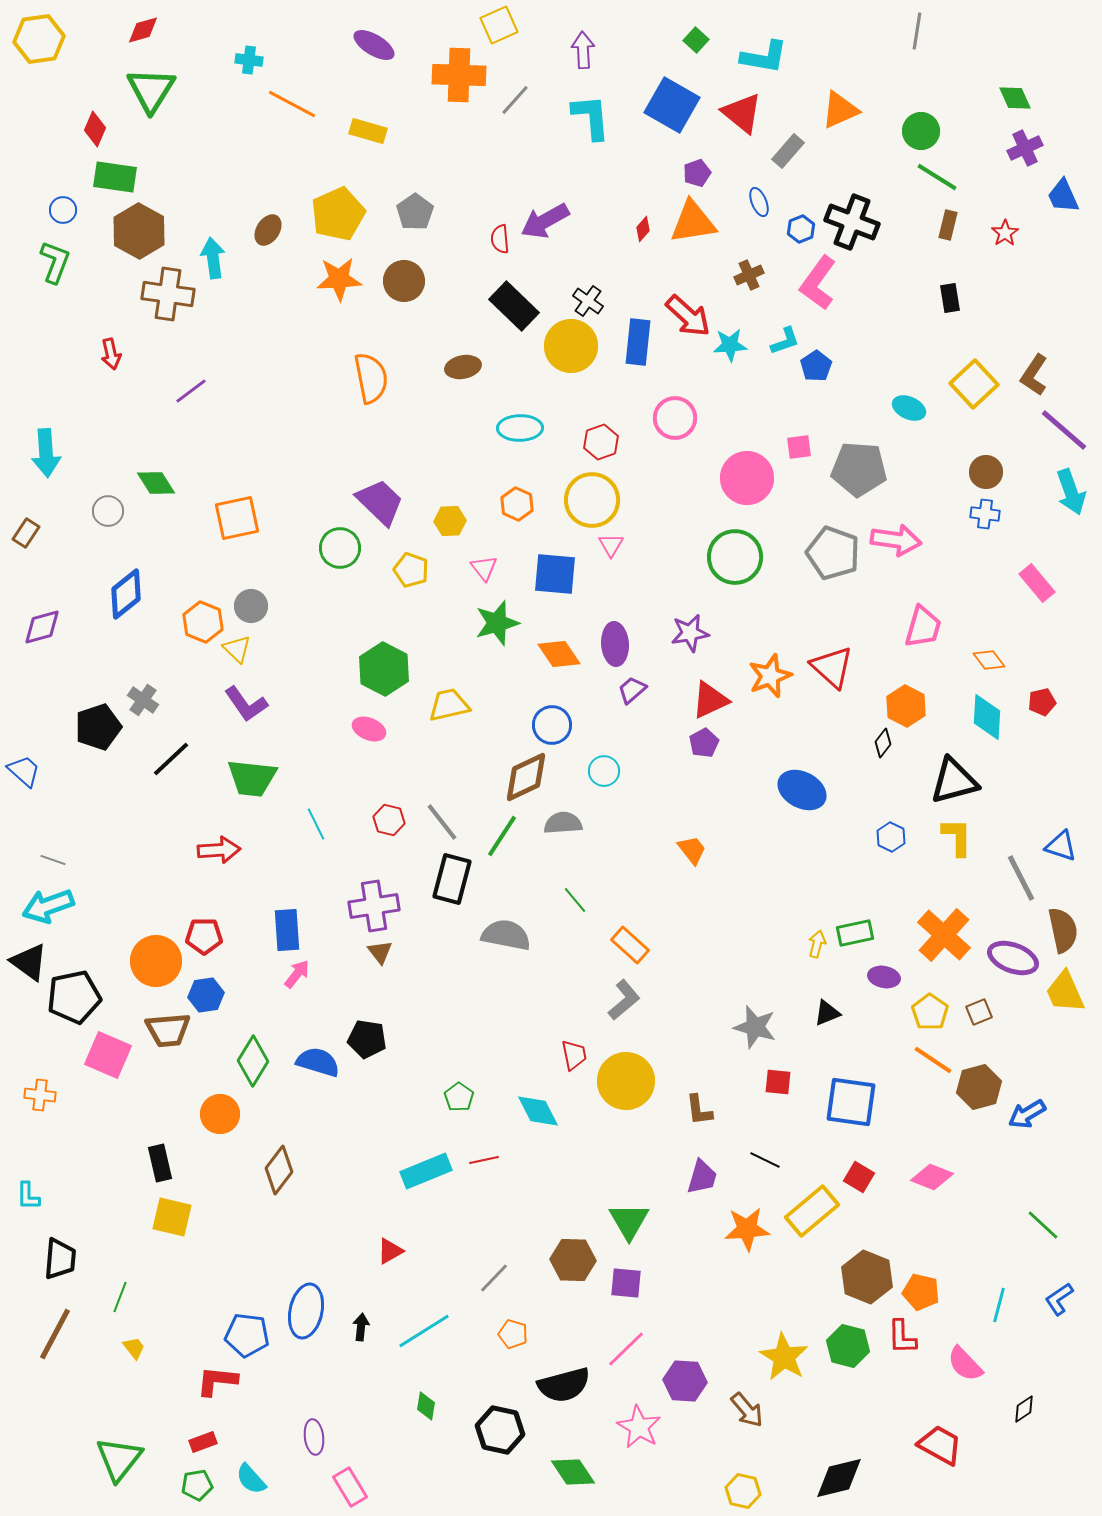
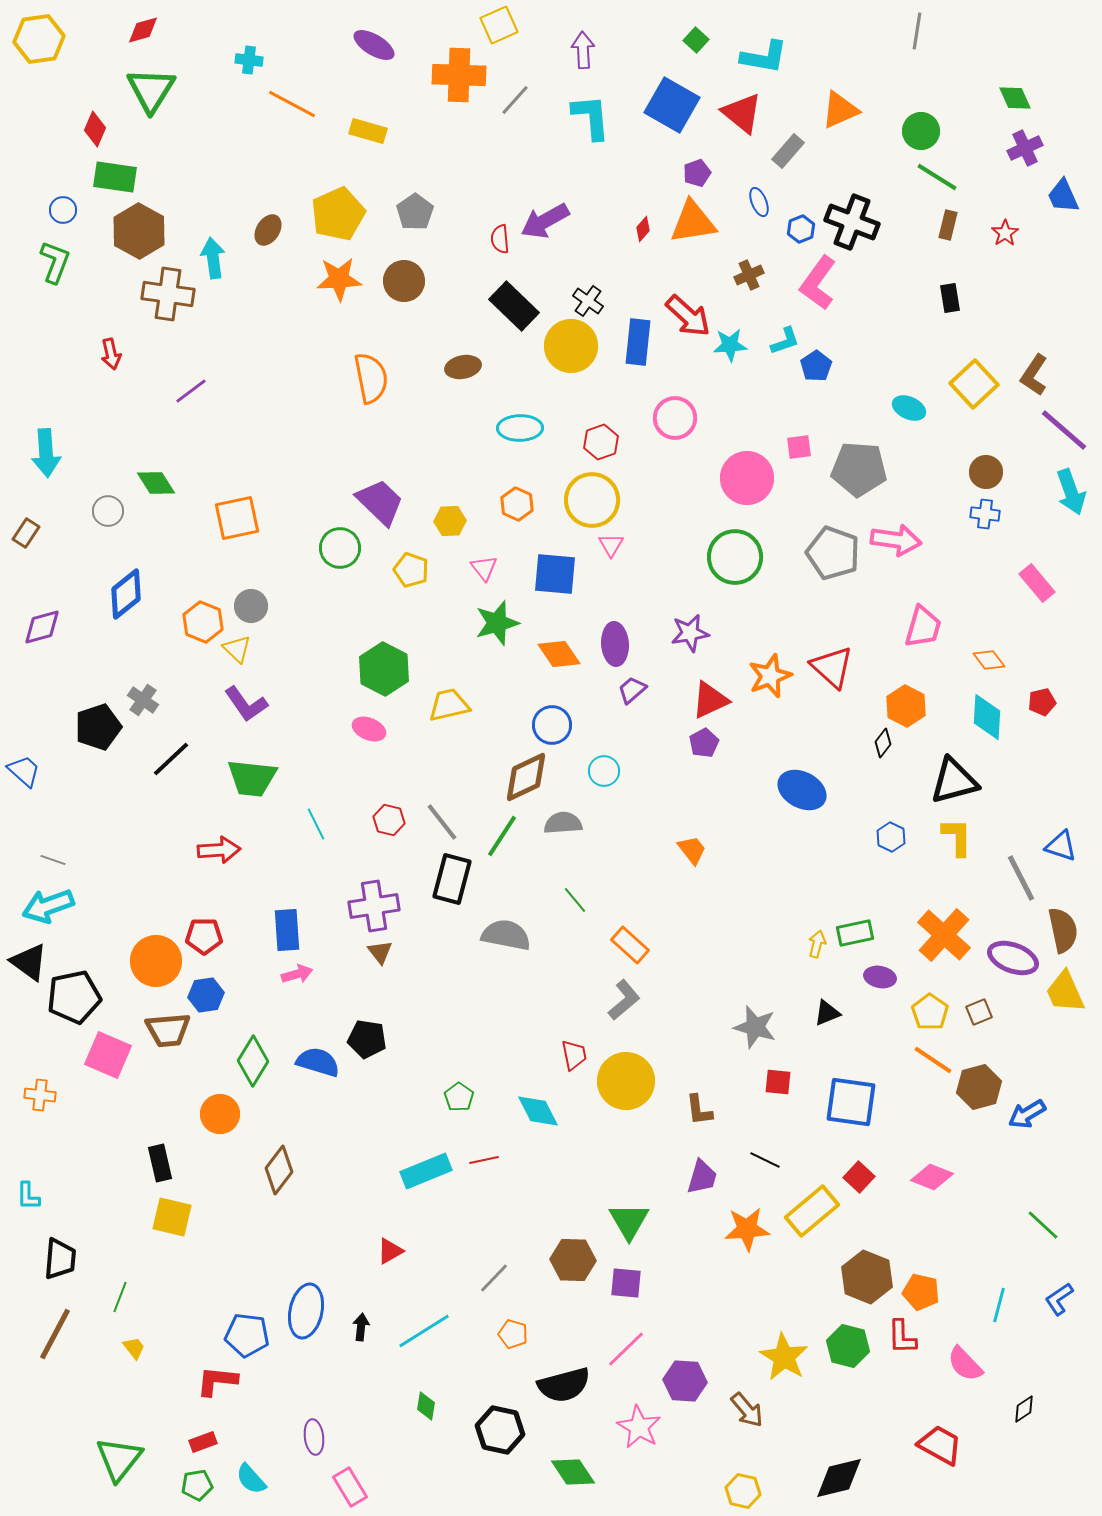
pink arrow at (297, 974): rotated 36 degrees clockwise
purple ellipse at (884, 977): moved 4 px left
red square at (859, 1177): rotated 12 degrees clockwise
